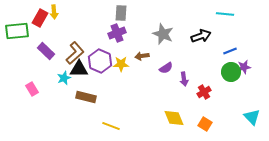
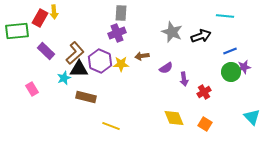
cyan line: moved 2 px down
gray star: moved 9 px right, 2 px up
